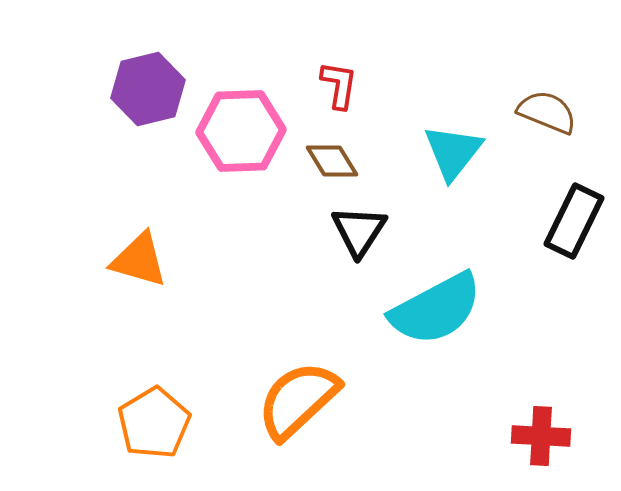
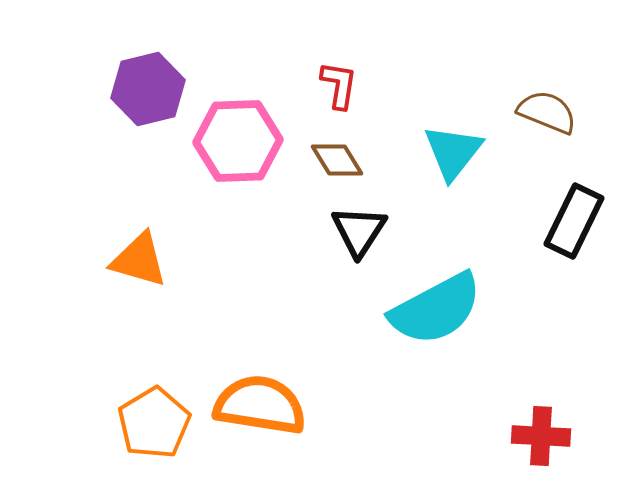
pink hexagon: moved 3 px left, 10 px down
brown diamond: moved 5 px right, 1 px up
orange semicircle: moved 38 px left, 5 px down; rotated 52 degrees clockwise
